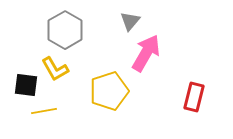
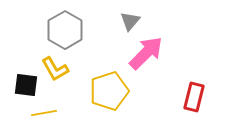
pink arrow: rotated 15 degrees clockwise
yellow line: moved 2 px down
